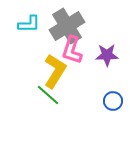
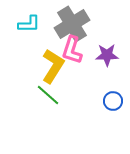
gray cross: moved 5 px right, 2 px up
yellow L-shape: moved 2 px left, 5 px up
